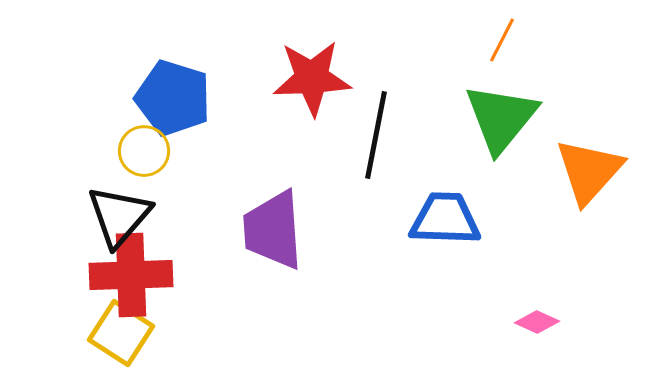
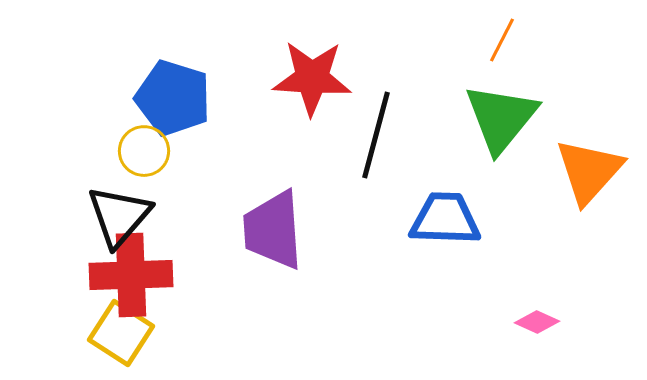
red star: rotated 6 degrees clockwise
black line: rotated 4 degrees clockwise
